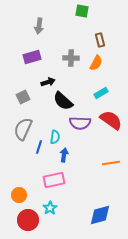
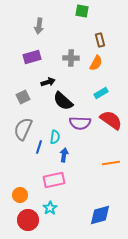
orange circle: moved 1 px right
